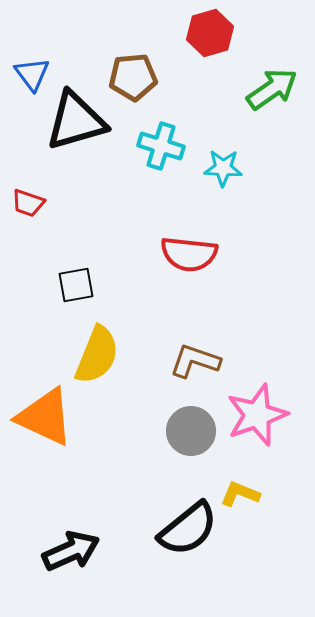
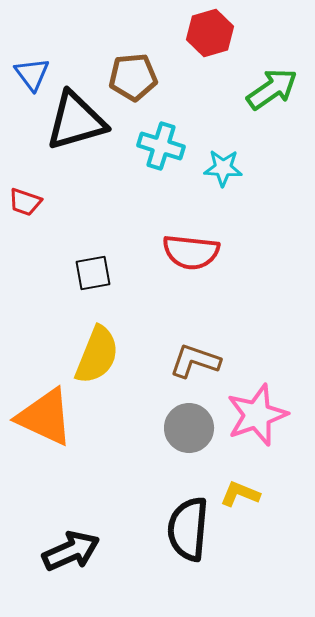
red trapezoid: moved 3 px left, 1 px up
red semicircle: moved 2 px right, 2 px up
black square: moved 17 px right, 12 px up
gray circle: moved 2 px left, 3 px up
black semicircle: rotated 134 degrees clockwise
